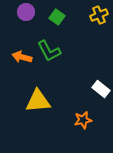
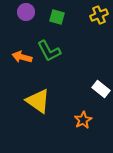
green square: rotated 21 degrees counterclockwise
yellow triangle: rotated 40 degrees clockwise
orange star: rotated 18 degrees counterclockwise
